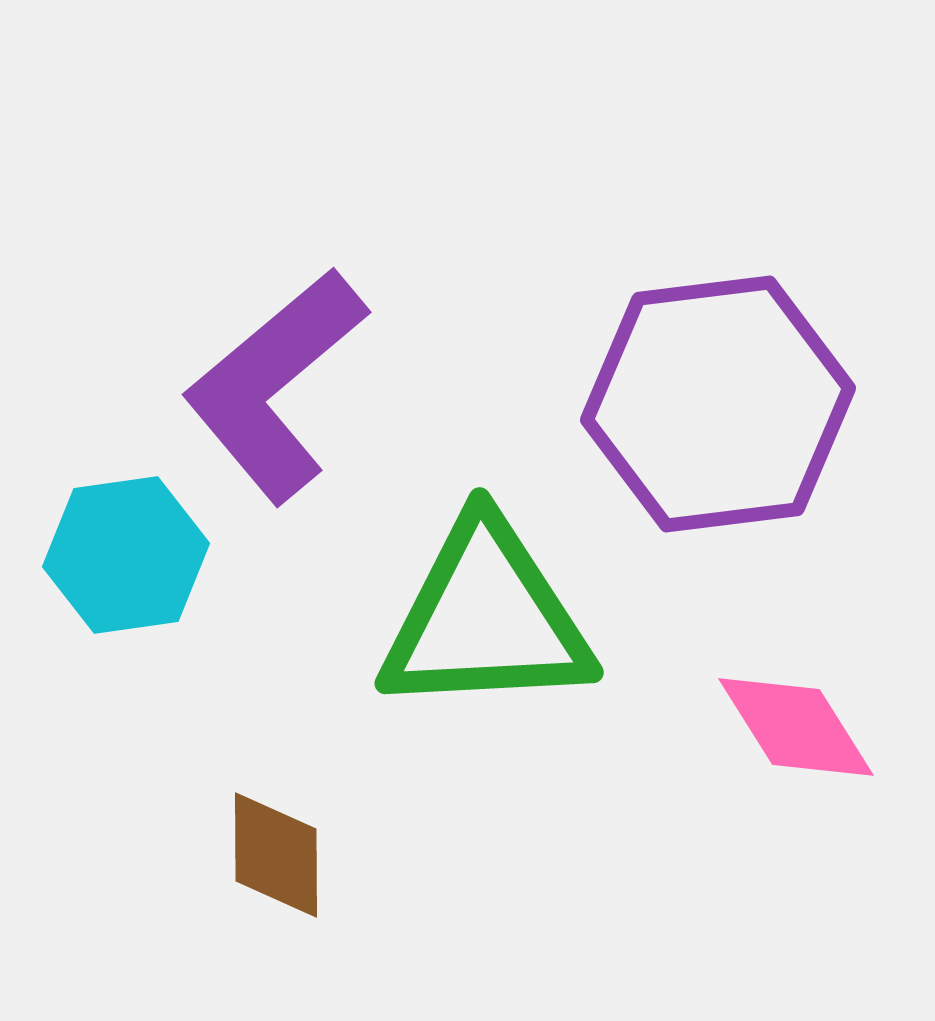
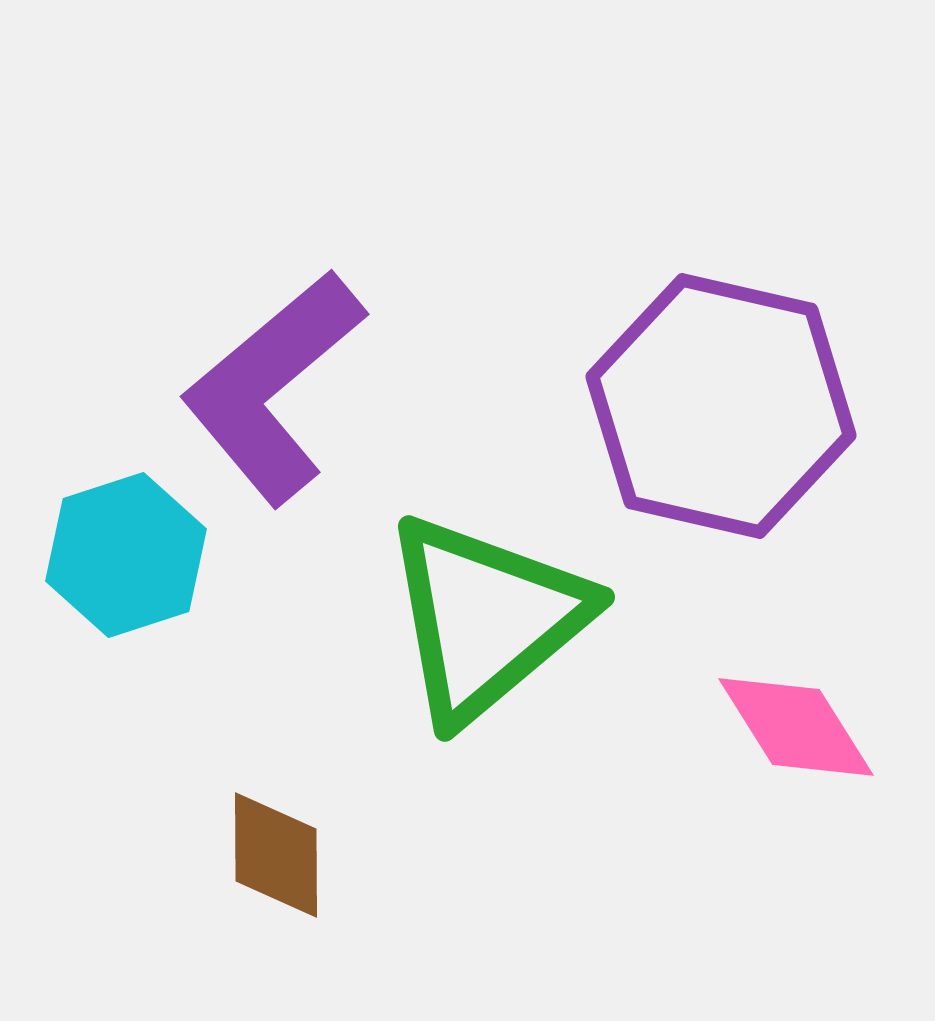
purple L-shape: moved 2 px left, 2 px down
purple hexagon: moved 3 px right, 2 px down; rotated 20 degrees clockwise
cyan hexagon: rotated 10 degrees counterclockwise
green triangle: rotated 37 degrees counterclockwise
